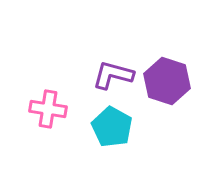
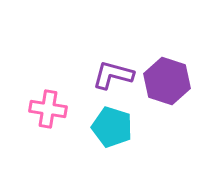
cyan pentagon: rotated 12 degrees counterclockwise
